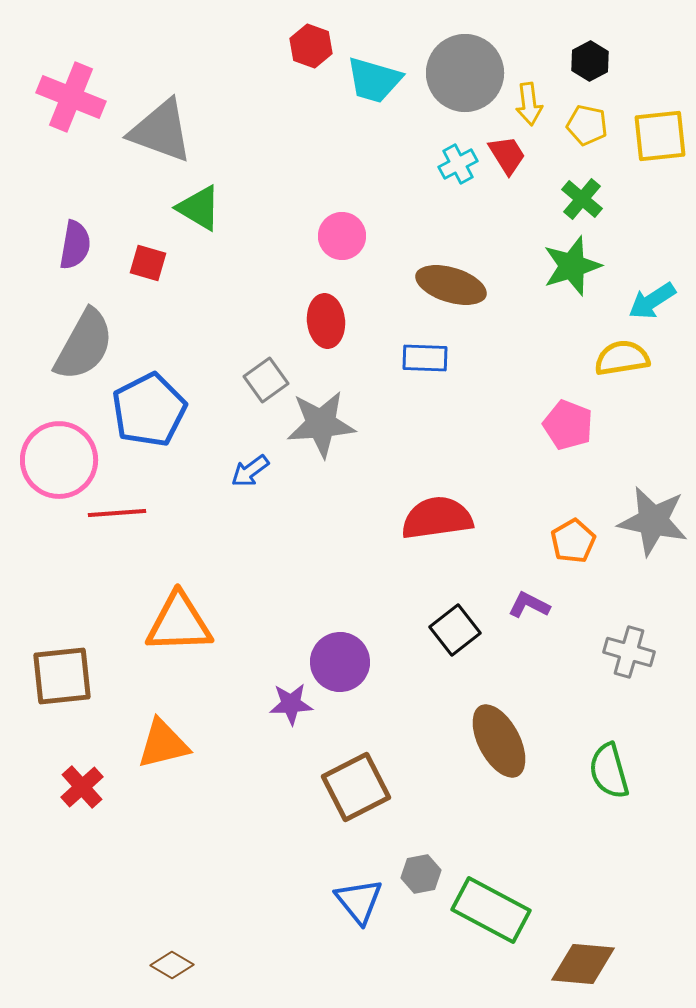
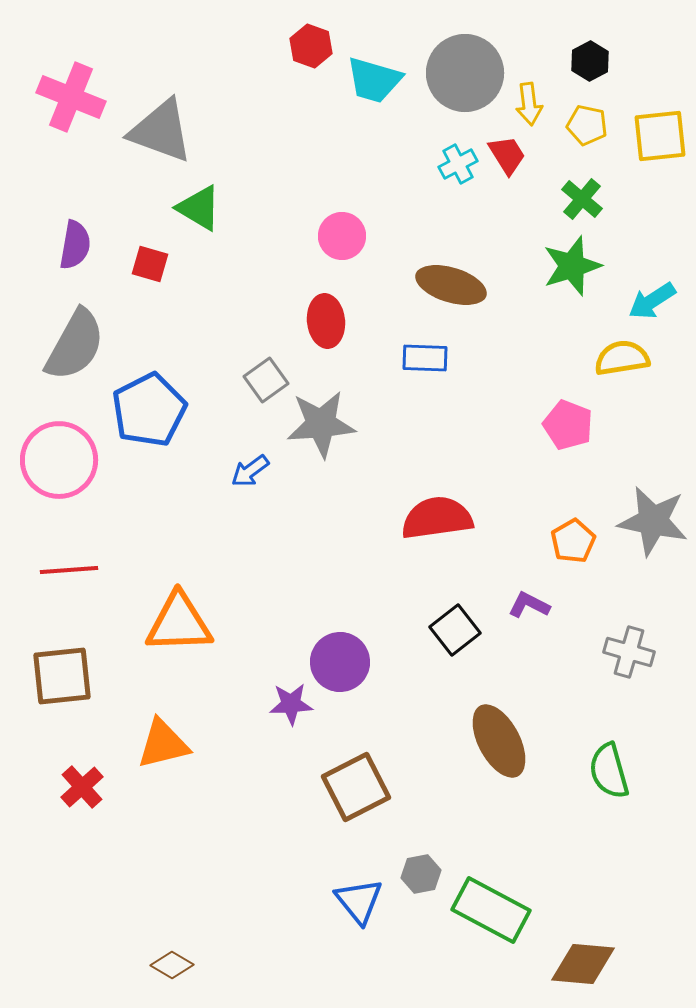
red square at (148, 263): moved 2 px right, 1 px down
gray semicircle at (84, 345): moved 9 px left
red line at (117, 513): moved 48 px left, 57 px down
